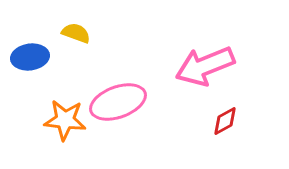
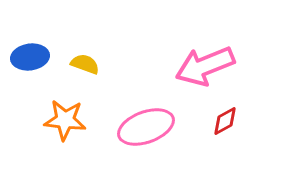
yellow semicircle: moved 9 px right, 31 px down
pink ellipse: moved 28 px right, 25 px down
